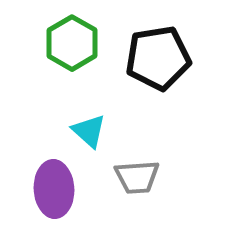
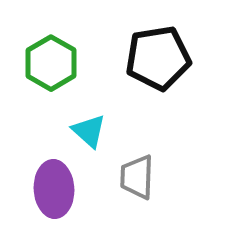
green hexagon: moved 21 px left, 20 px down
gray trapezoid: rotated 96 degrees clockwise
